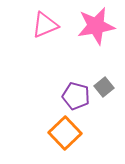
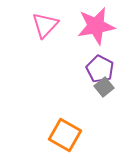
pink triangle: rotated 24 degrees counterclockwise
purple pentagon: moved 24 px right, 27 px up; rotated 12 degrees clockwise
orange square: moved 2 px down; rotated 16 degrees counterclockwise
